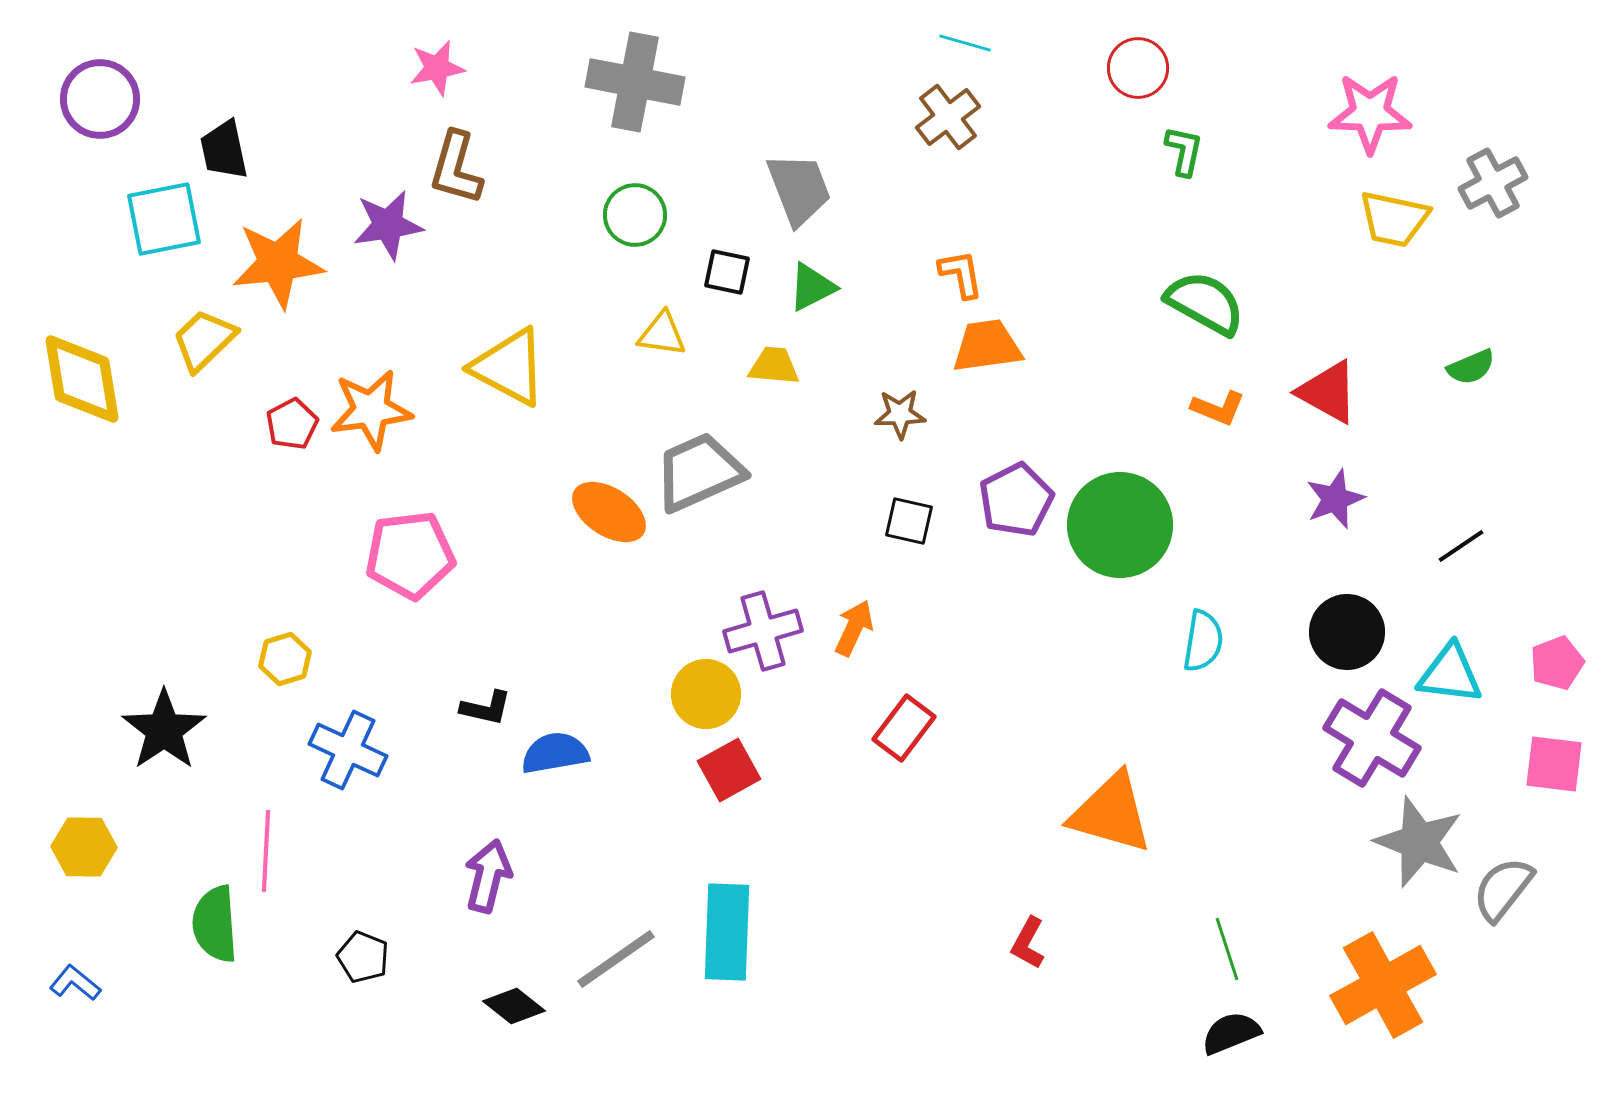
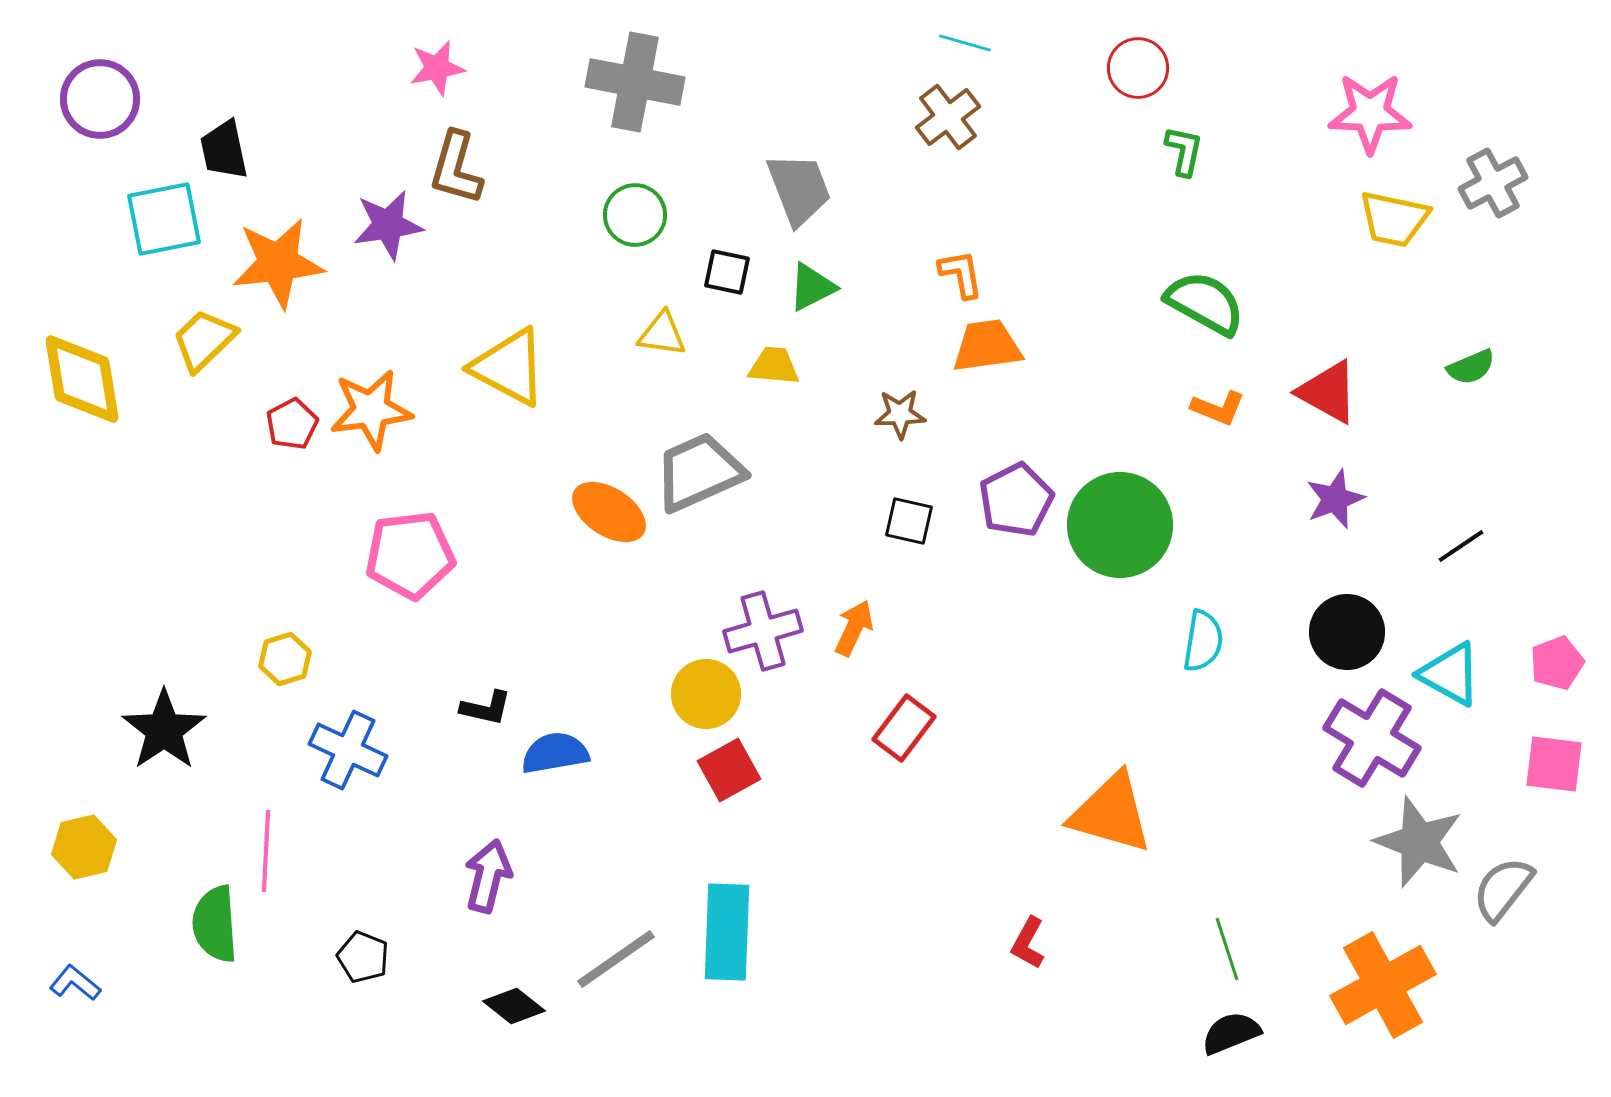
cyan triangle at (1450, 674): rotated 22 degrees clockwise
yellow hexagon at (84, 847): rotated 14 degrees counterclockwise
